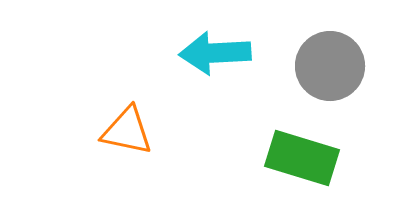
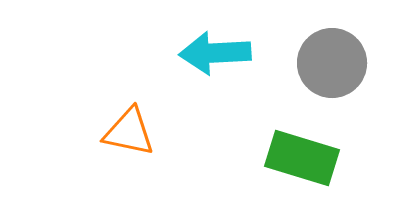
gray circle: moved 2 px right, 3 px up
orange triangle: moved 2 px right, 1 px down
